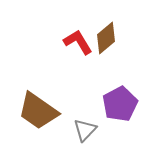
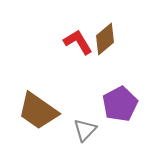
brown diamond: moved 1 px left, 1 px down
